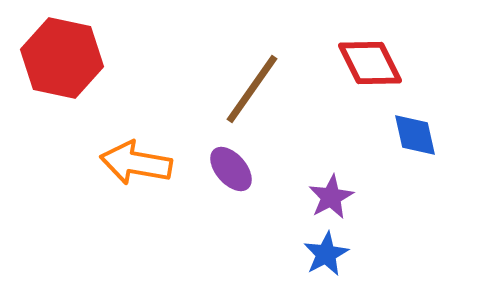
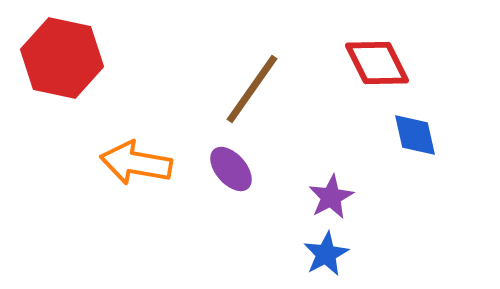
red diamond: moved 7 px right
